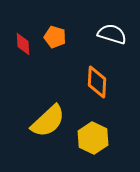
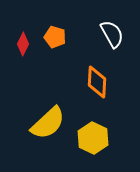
white semicircle: rotated 44 degrees clockwise
red diamond: rotated 30 degrees clockwise
yellow semicircle: moved 2 px down
